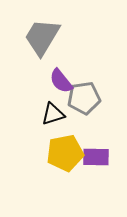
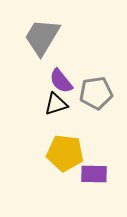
gray pentagon: moved 12 px right, 5 px up
black triangle: moved 3 px right, 10 px up
yellow pentagon: rotated 18 degrees clockwise
purple rectangle: moved 2 px left, 17 px down
